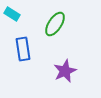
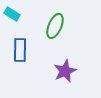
green ellipse: moved 2 px down; rotated 10 degrees counterclockwise
blue rectangle: moved 3 px left, 1 px down; rotated 10 degrees clockwise
